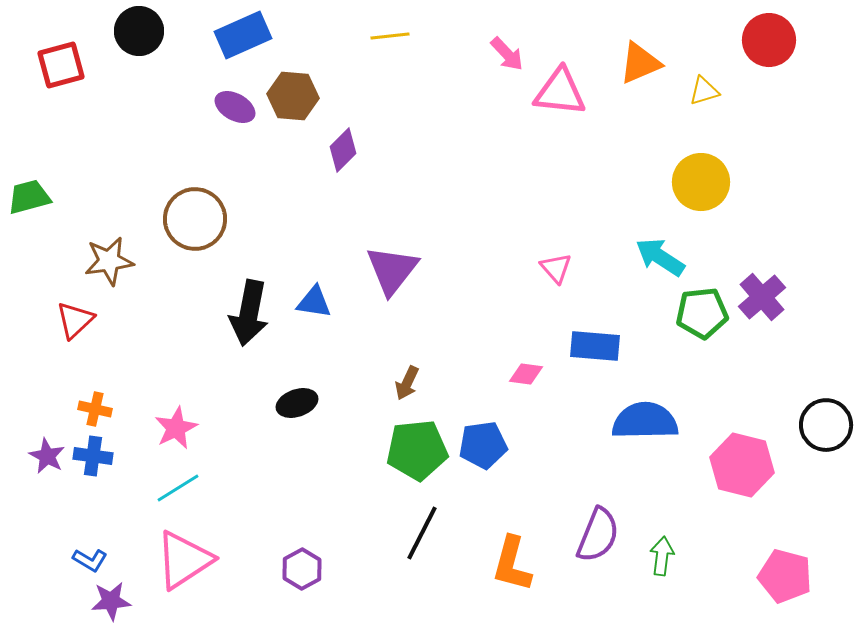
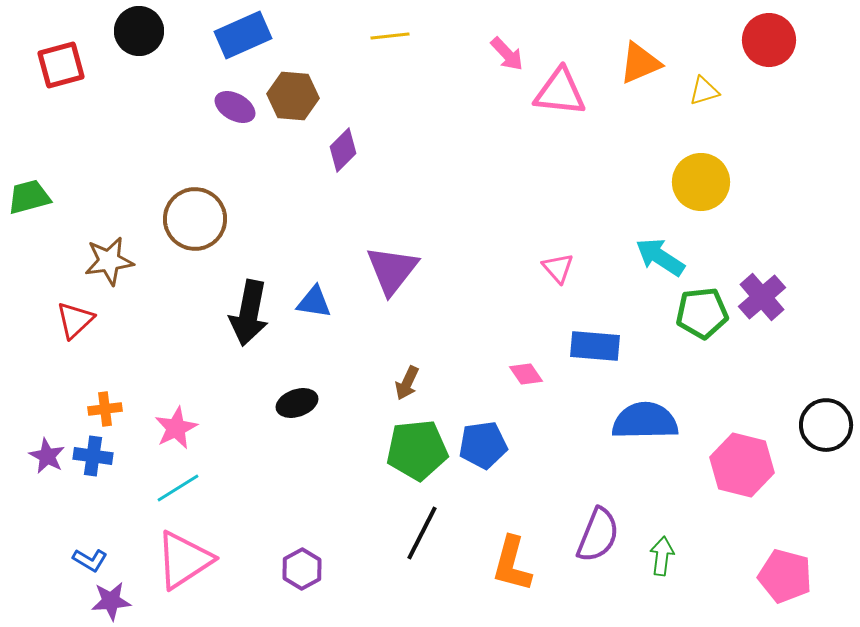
pink triangle at (556, 268): moved 2 px right
pink diamond at (526, 374): rotated 48 degrees clockwise
orange cross at (95, 409): moved 10 px right; rotated 20 degrees counterclockwise
